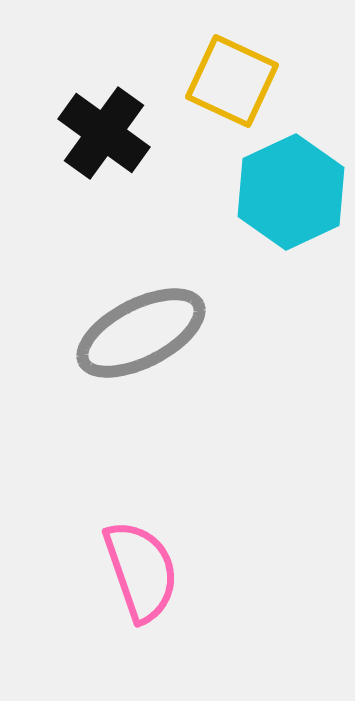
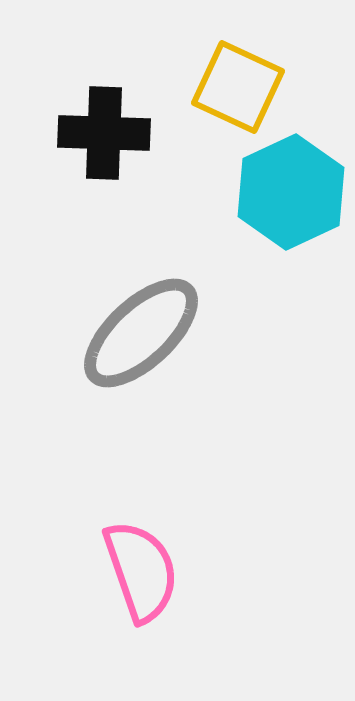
yellow square: moved 6 px right, 6 px down
black cross: rotated 34 degrees counterclockwise
gray ellipse: rotated 16 degrees counterclockwise
